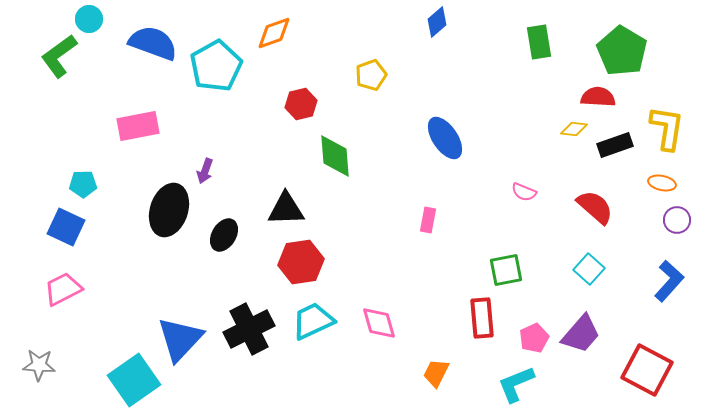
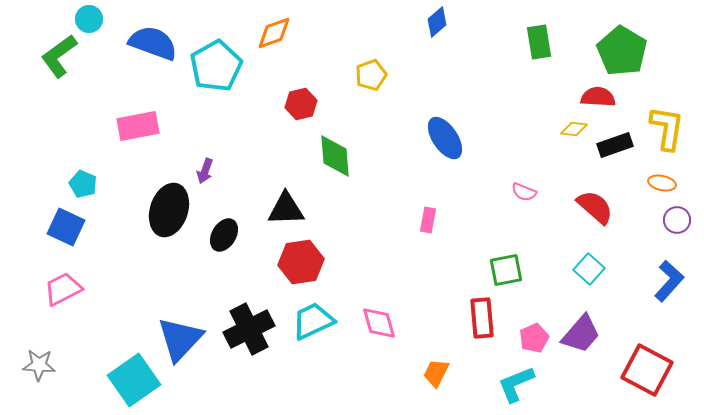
cyan pentagon at (83, 184): rotated 24 degrees clockwise
